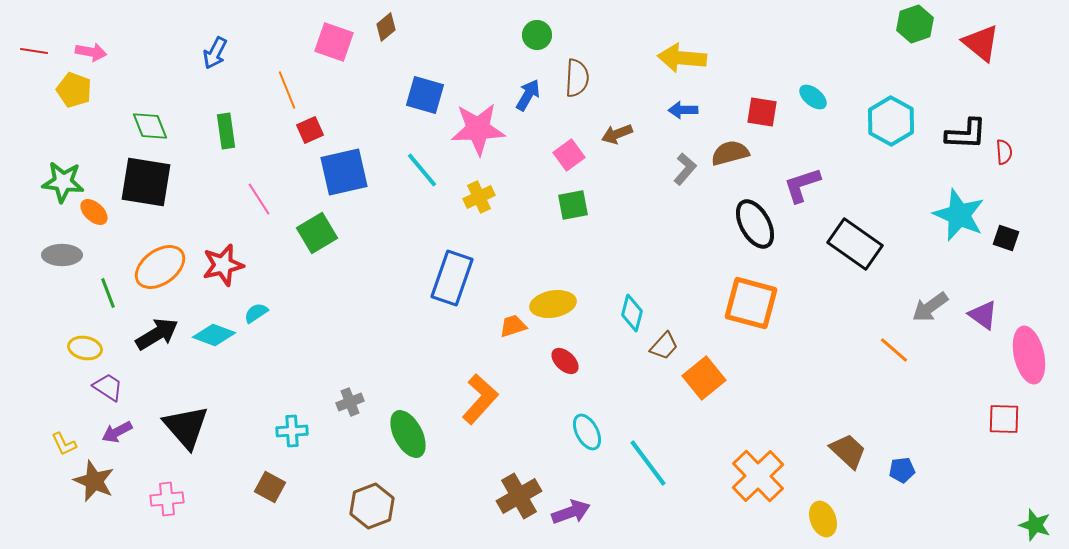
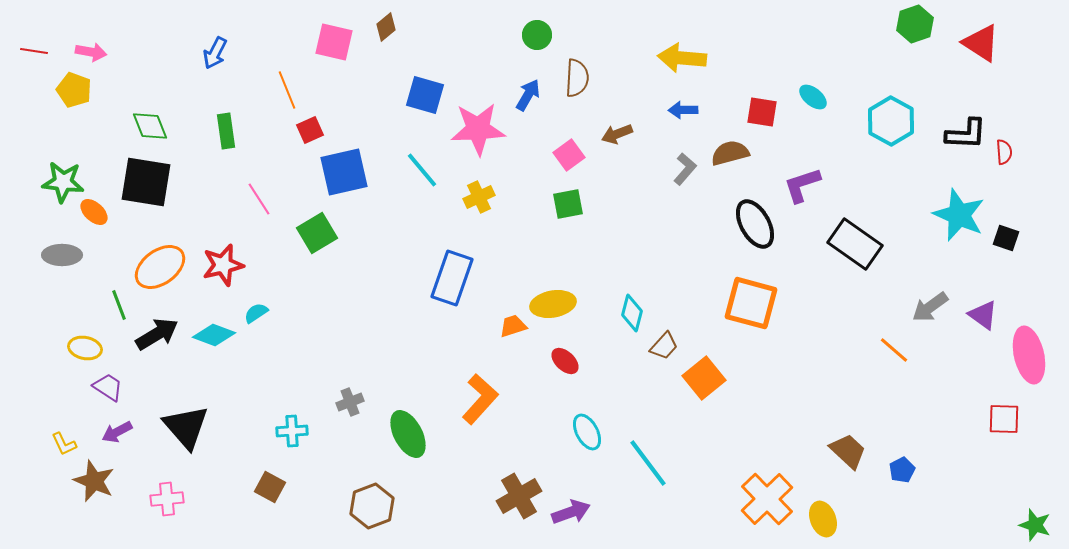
pink square at (334, 42): rotated 6 degrees counterclockwise
red triangle at (981, 43): rotated 6 degrees counterclockwise
green square at (573, 205): moved 5 px left, 1 px up
green line at (108, 293): moved 11 px right, 12 px down
blue pentagon at (902, 470): rotated 20 degrees counterclockwise
orange cross at (758, 476): moved 9 px right, 23 px down
